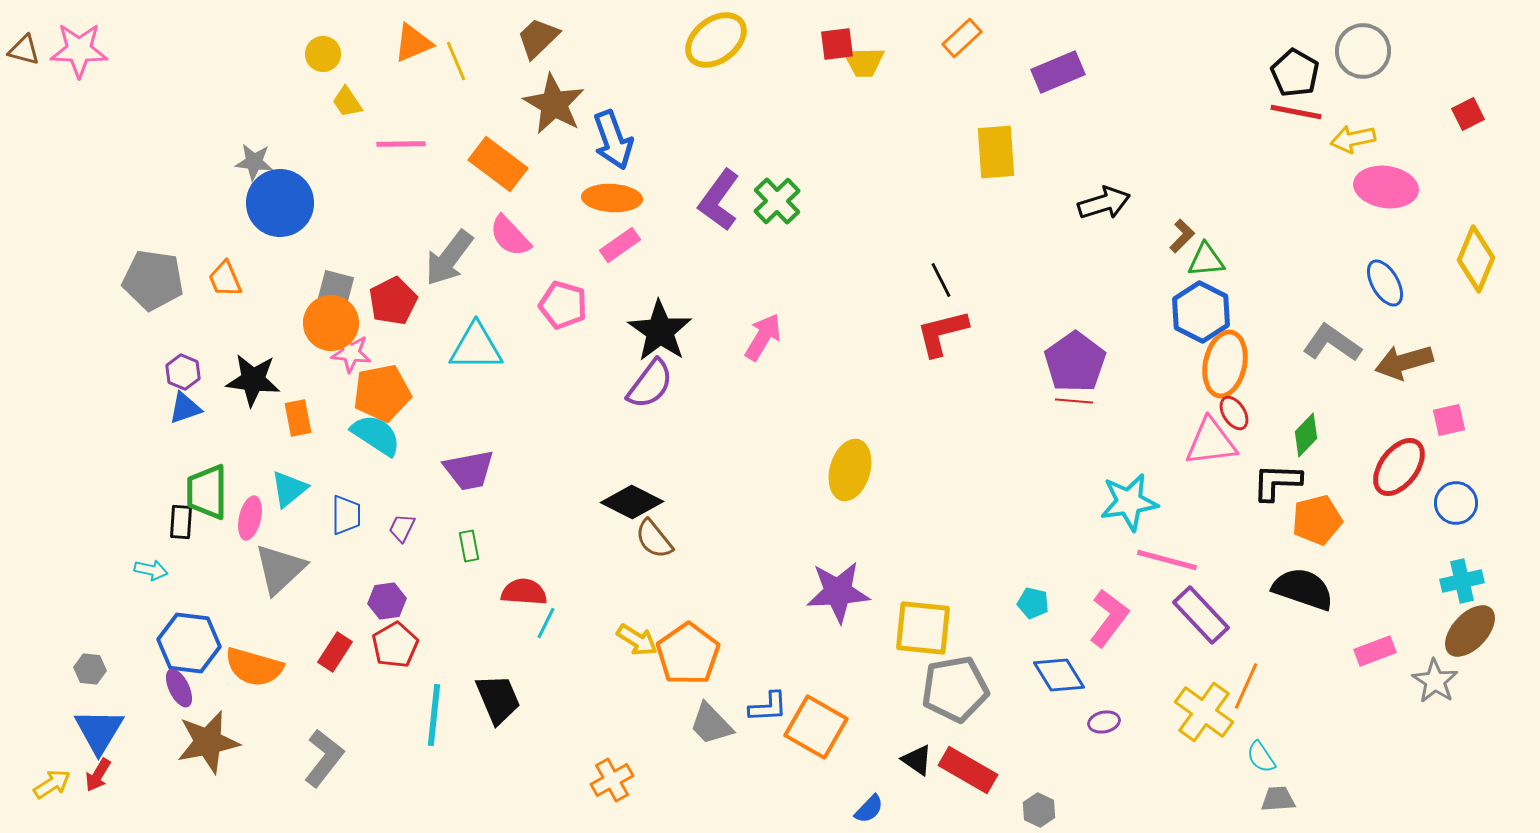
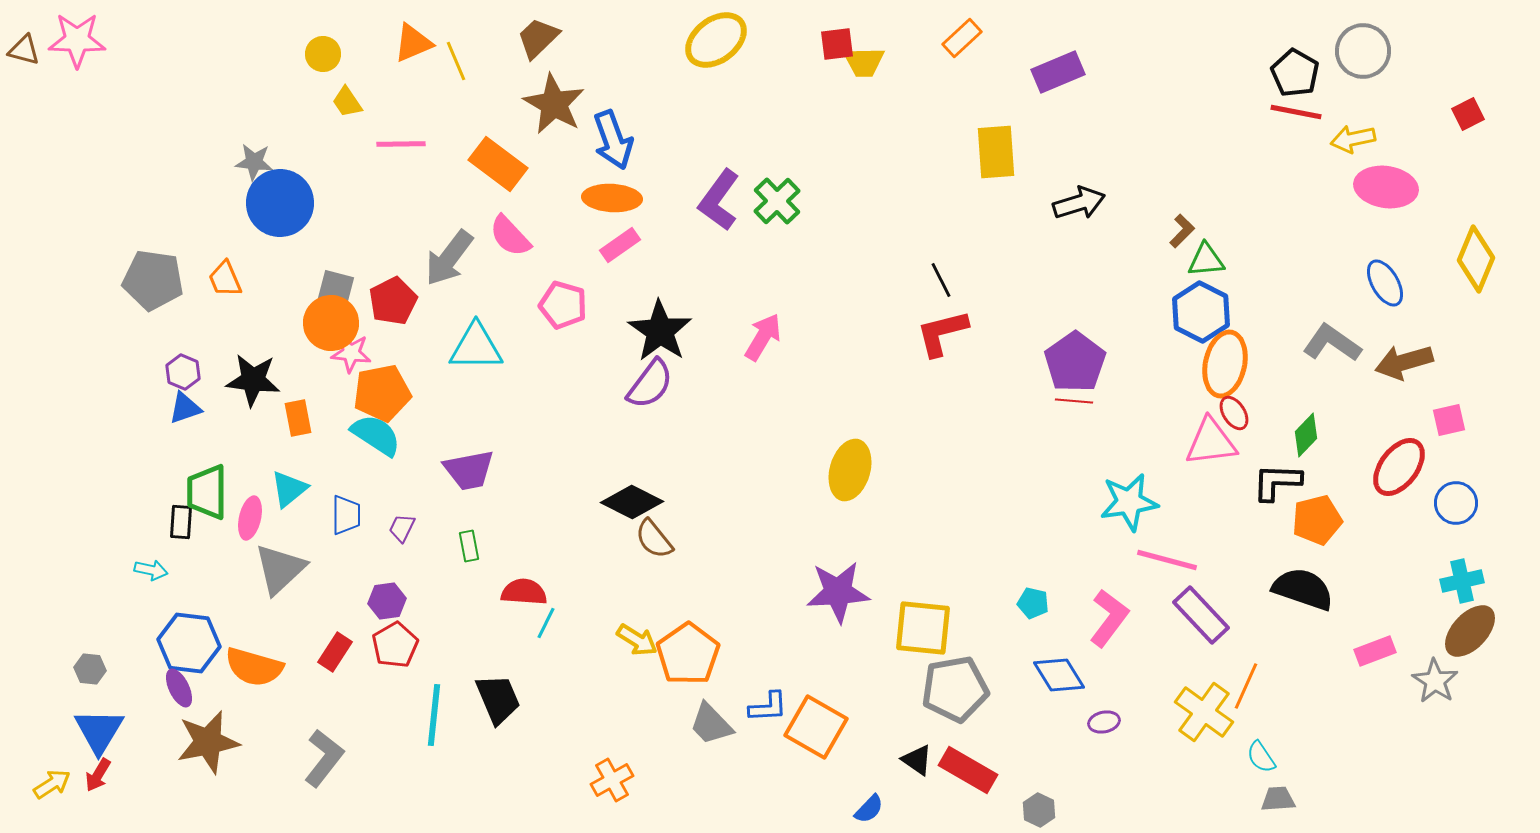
pink star at (79, 50): moved 2 px left, 10 px up
black arrow at (1104, 203): moved 25 px left
brown L-shape at (1182, 236): moved 5 px up
